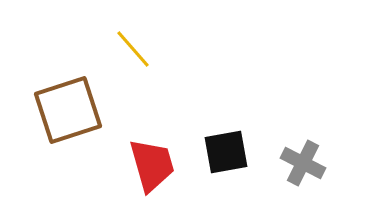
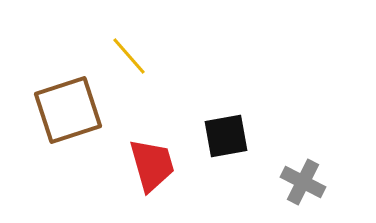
yellow line: moved 4 px left, 7 px down
black square: moved 16 px up
gray cross: moved 19 px down
